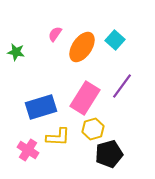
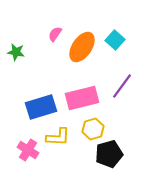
pink rectangle: moved 3 px left; rotated 44 degrees clockwise
